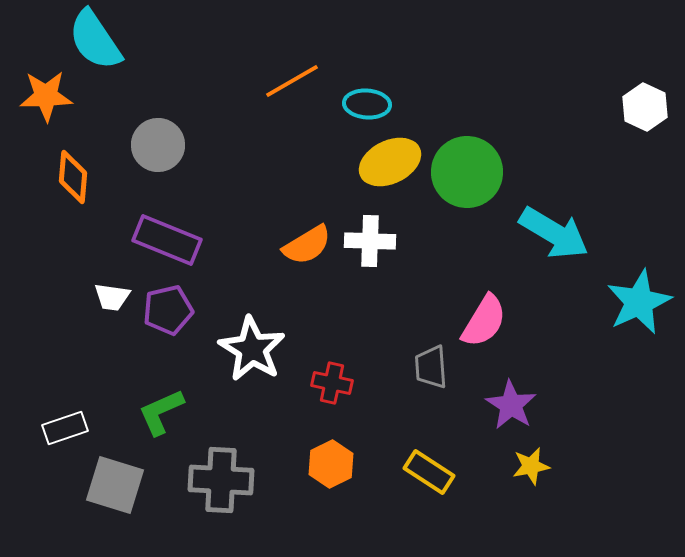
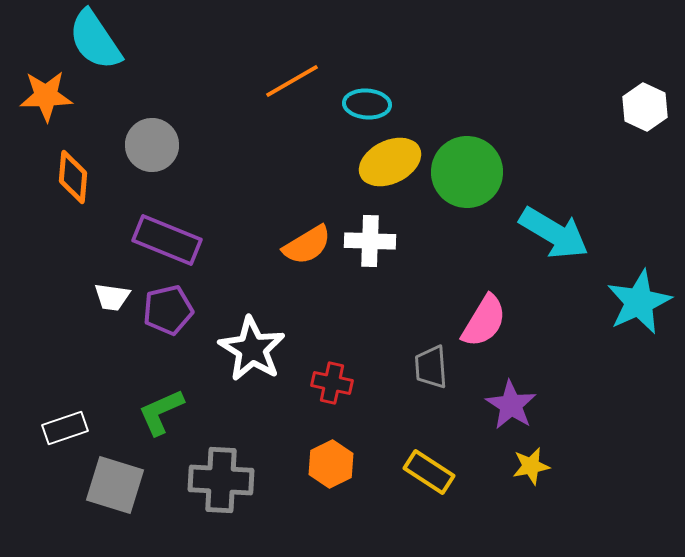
gray circle: moved 6 px left
